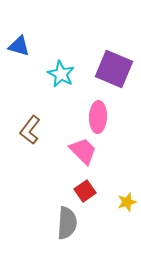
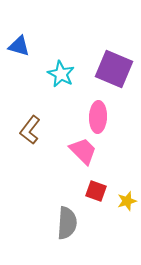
red square: moved 11 px right; rotated 35 degrees counterclockwise
yellow star: moved 1 px up
